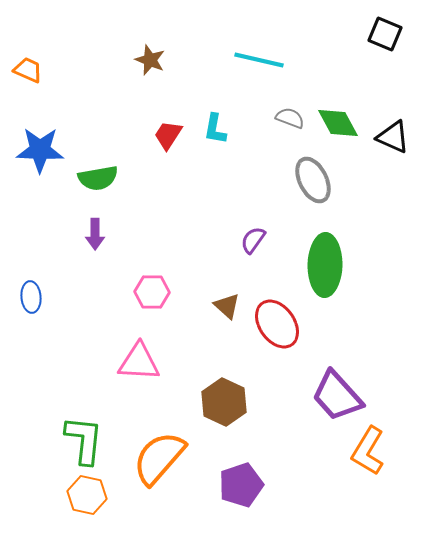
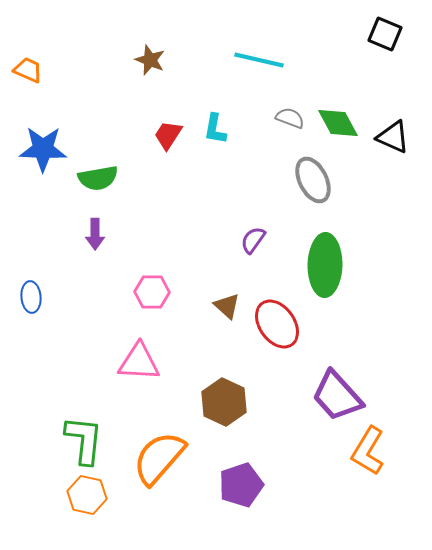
blue star: moved 3 px right, 1 px up
